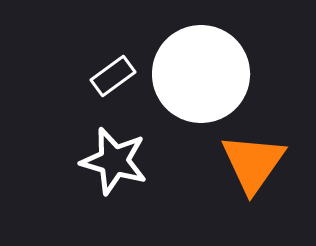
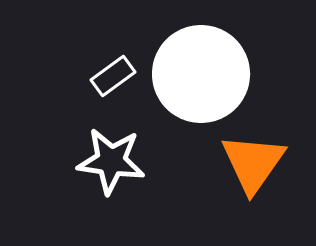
white star: moved 3 px left; rotated 8 degrees counterclockwise
